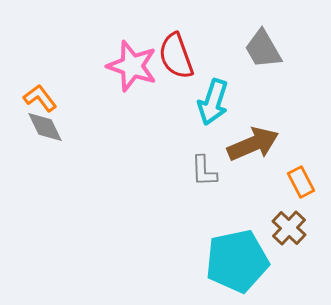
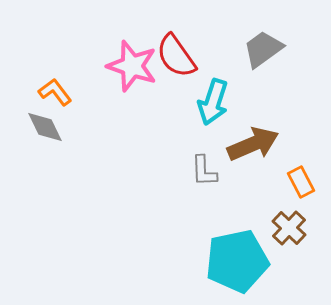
gray trapezoid: rotated 84 degrees clockwise
red semicircle: rotated 15 degrees counterclockwise
orange L-shape: moved 15 px right, 6 px up
